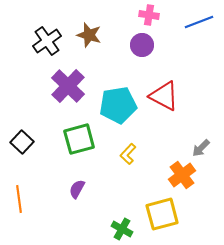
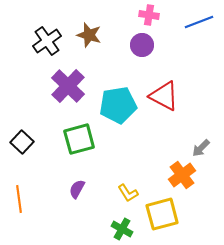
yellow L-shape: moved 39 px down; rotated 75 degrees counterclockwise
